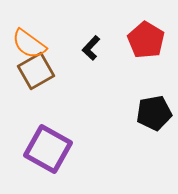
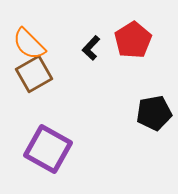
red pentagon: moved 13 px left; rotated 9 degrees clockwise
orange semicircle: rotated 9 degrees clockwise
brown square: moved 2 px left, 3 px down
